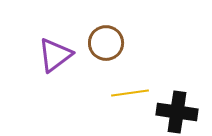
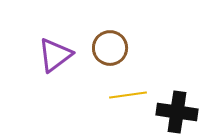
brown circle: moved 4 px right, 5 px down
yellow line: moved 2 px left, 2 px down
